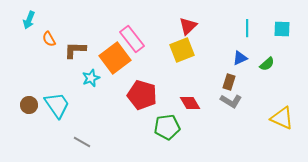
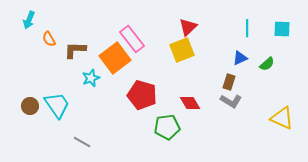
red triangle: moved 1 px down
brown circle: moved 1 px right, 1 px down
